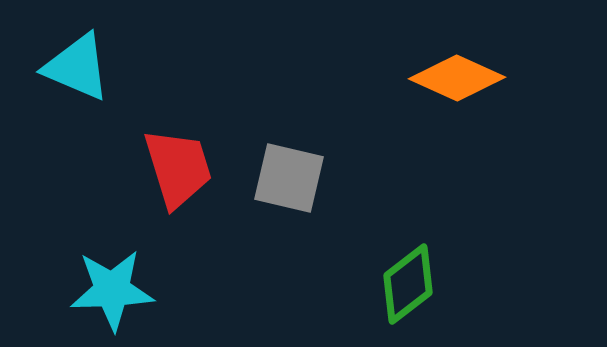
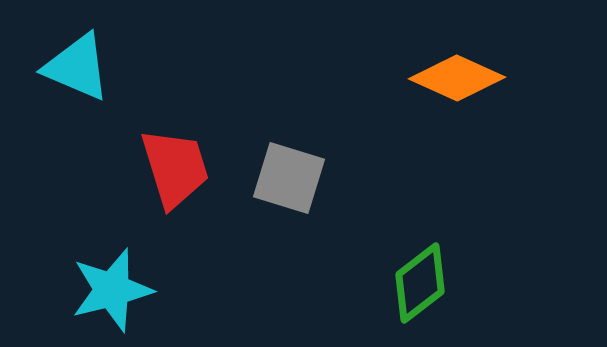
red trapezoid: moved 3 px left
gray square: rotated 4 degrees clockwise
green diamond: moved 12 px right, 1 px up
cyan star: rotated 12 degrees counterclockwise
